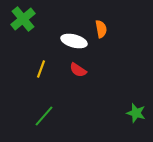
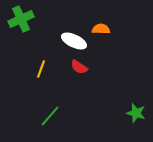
green cross: moved 2 px left; rotated 15 degrees clockwise
orange semicircle: rotated 78 degrees counterclockwise
white ellipse: rotated 10 degrees clockwise
red semicircle: moved 1 px right, 3 px up
green line: moved 6 px right
